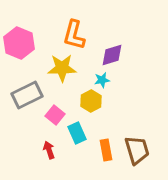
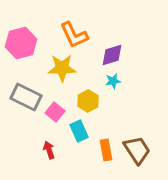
orange L-shape: rotated 40 degrees counterclockwise
pink hexagon: moved 2 px right; rotated 24 degrees clockwise
cyan star: moved 11 px right, 1 px down
gray rectangle: moved 1 px left, 2 px down; rotated 52 degrees clockwise
yellow hexagon: moved 3 px left
pink square: moved 3 px up
cyan rectangle: moved 2 px right, 2 px up
brown trapezoid: rotated 16 degrees counterclockwise
